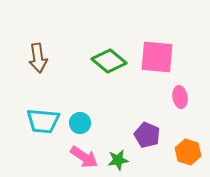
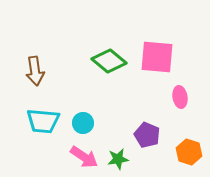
brown arrow: moved 3 px left, 13 px down
cyan circle: moved 3 px right
orange hexagon: moved 1 px right
green star: moved 1 px up
